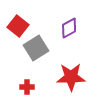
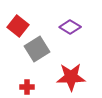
purple diamond: moved 1 px right, 1 px up; rotated 60 degrees clockwise
gray square: moved 1 px right, 1 px down
